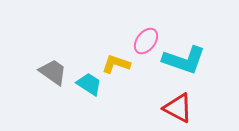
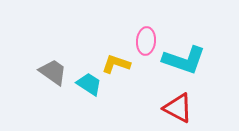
pink ellipse: rotated 32 degrees counterclockwise
